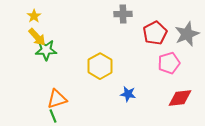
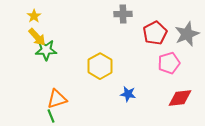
green line: moved 2 px left
